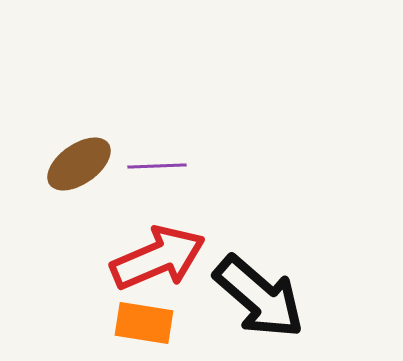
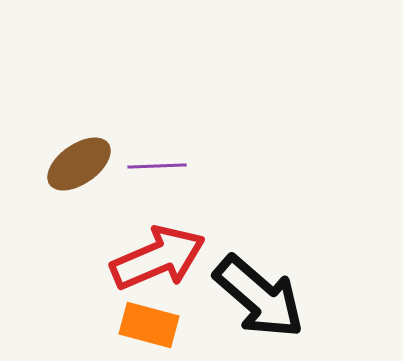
orange rectangle: moved 5 px right, 2 px down; rotated 6 degrees clockwise
